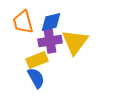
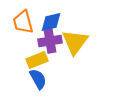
blue semicircle: moved 2 px right, 1 px down
